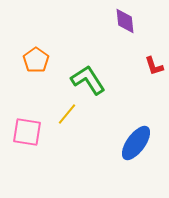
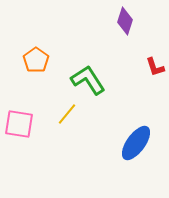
purple diamond: rotated 24 degrees clockwise
red L-shape: moved 1 px right, 1 px down
pink square: moved 8 px left, 8 px up
